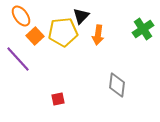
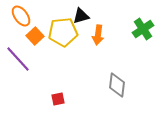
black triangle: rotated 30 degrees clockwise
